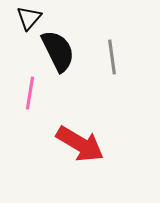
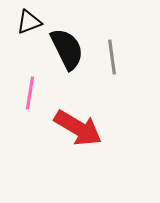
black triangle: moved 4 px down; rotated 28 degrees clockwise
black semicircle: moved 9 px right, 2 px up
red arrow: moved 2 px left, 16 px up
